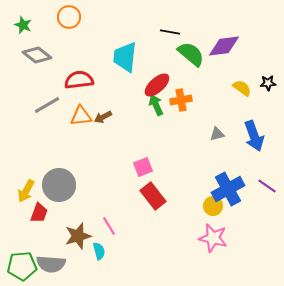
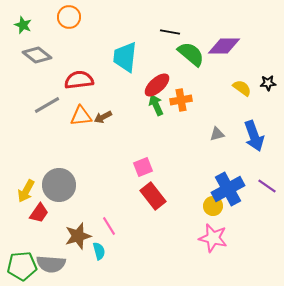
purple diamond: rotated 8 degrees clockwise
red trapezoid: rotated 15 degrees clockwise
